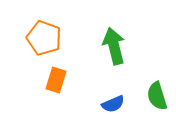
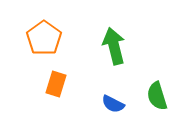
orange pentagon: rotated 16 degrees clockwise
orange rectangle: moved 4 px down
blue semicircle: rotated 50 degrees clockwise
